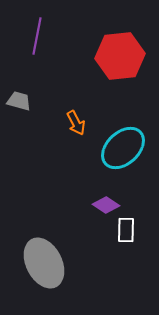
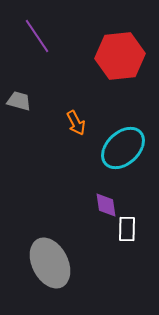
purple line: rotated 45 degrees counterclockwise
purple diamond: rotated 48 degrees clockwise
white rectangle: moved 1 px right, 1 px up
gray ellipse: moved 6 px right
